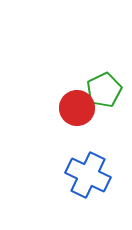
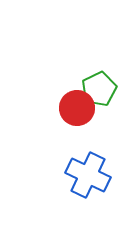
green pentagon: moved 5 px left, 1 px up
